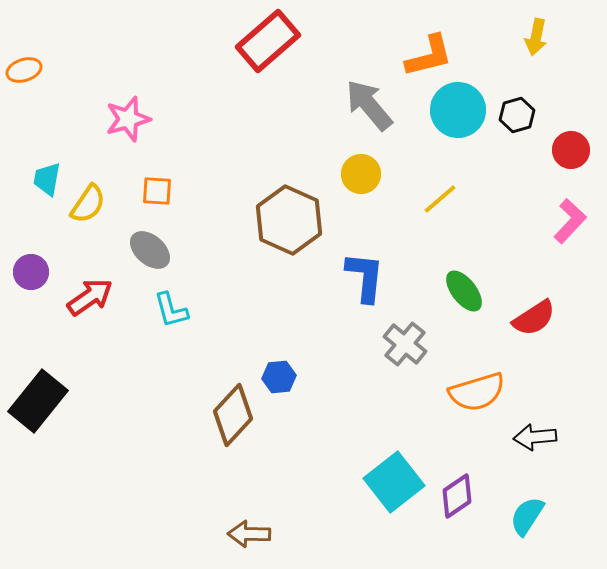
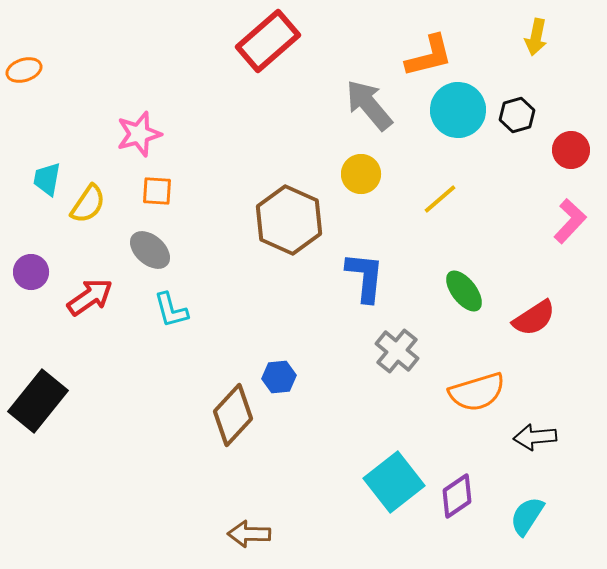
pink star: moved 11 px right, 15 px down
gray cross: moved 8 px left, 7 px down
